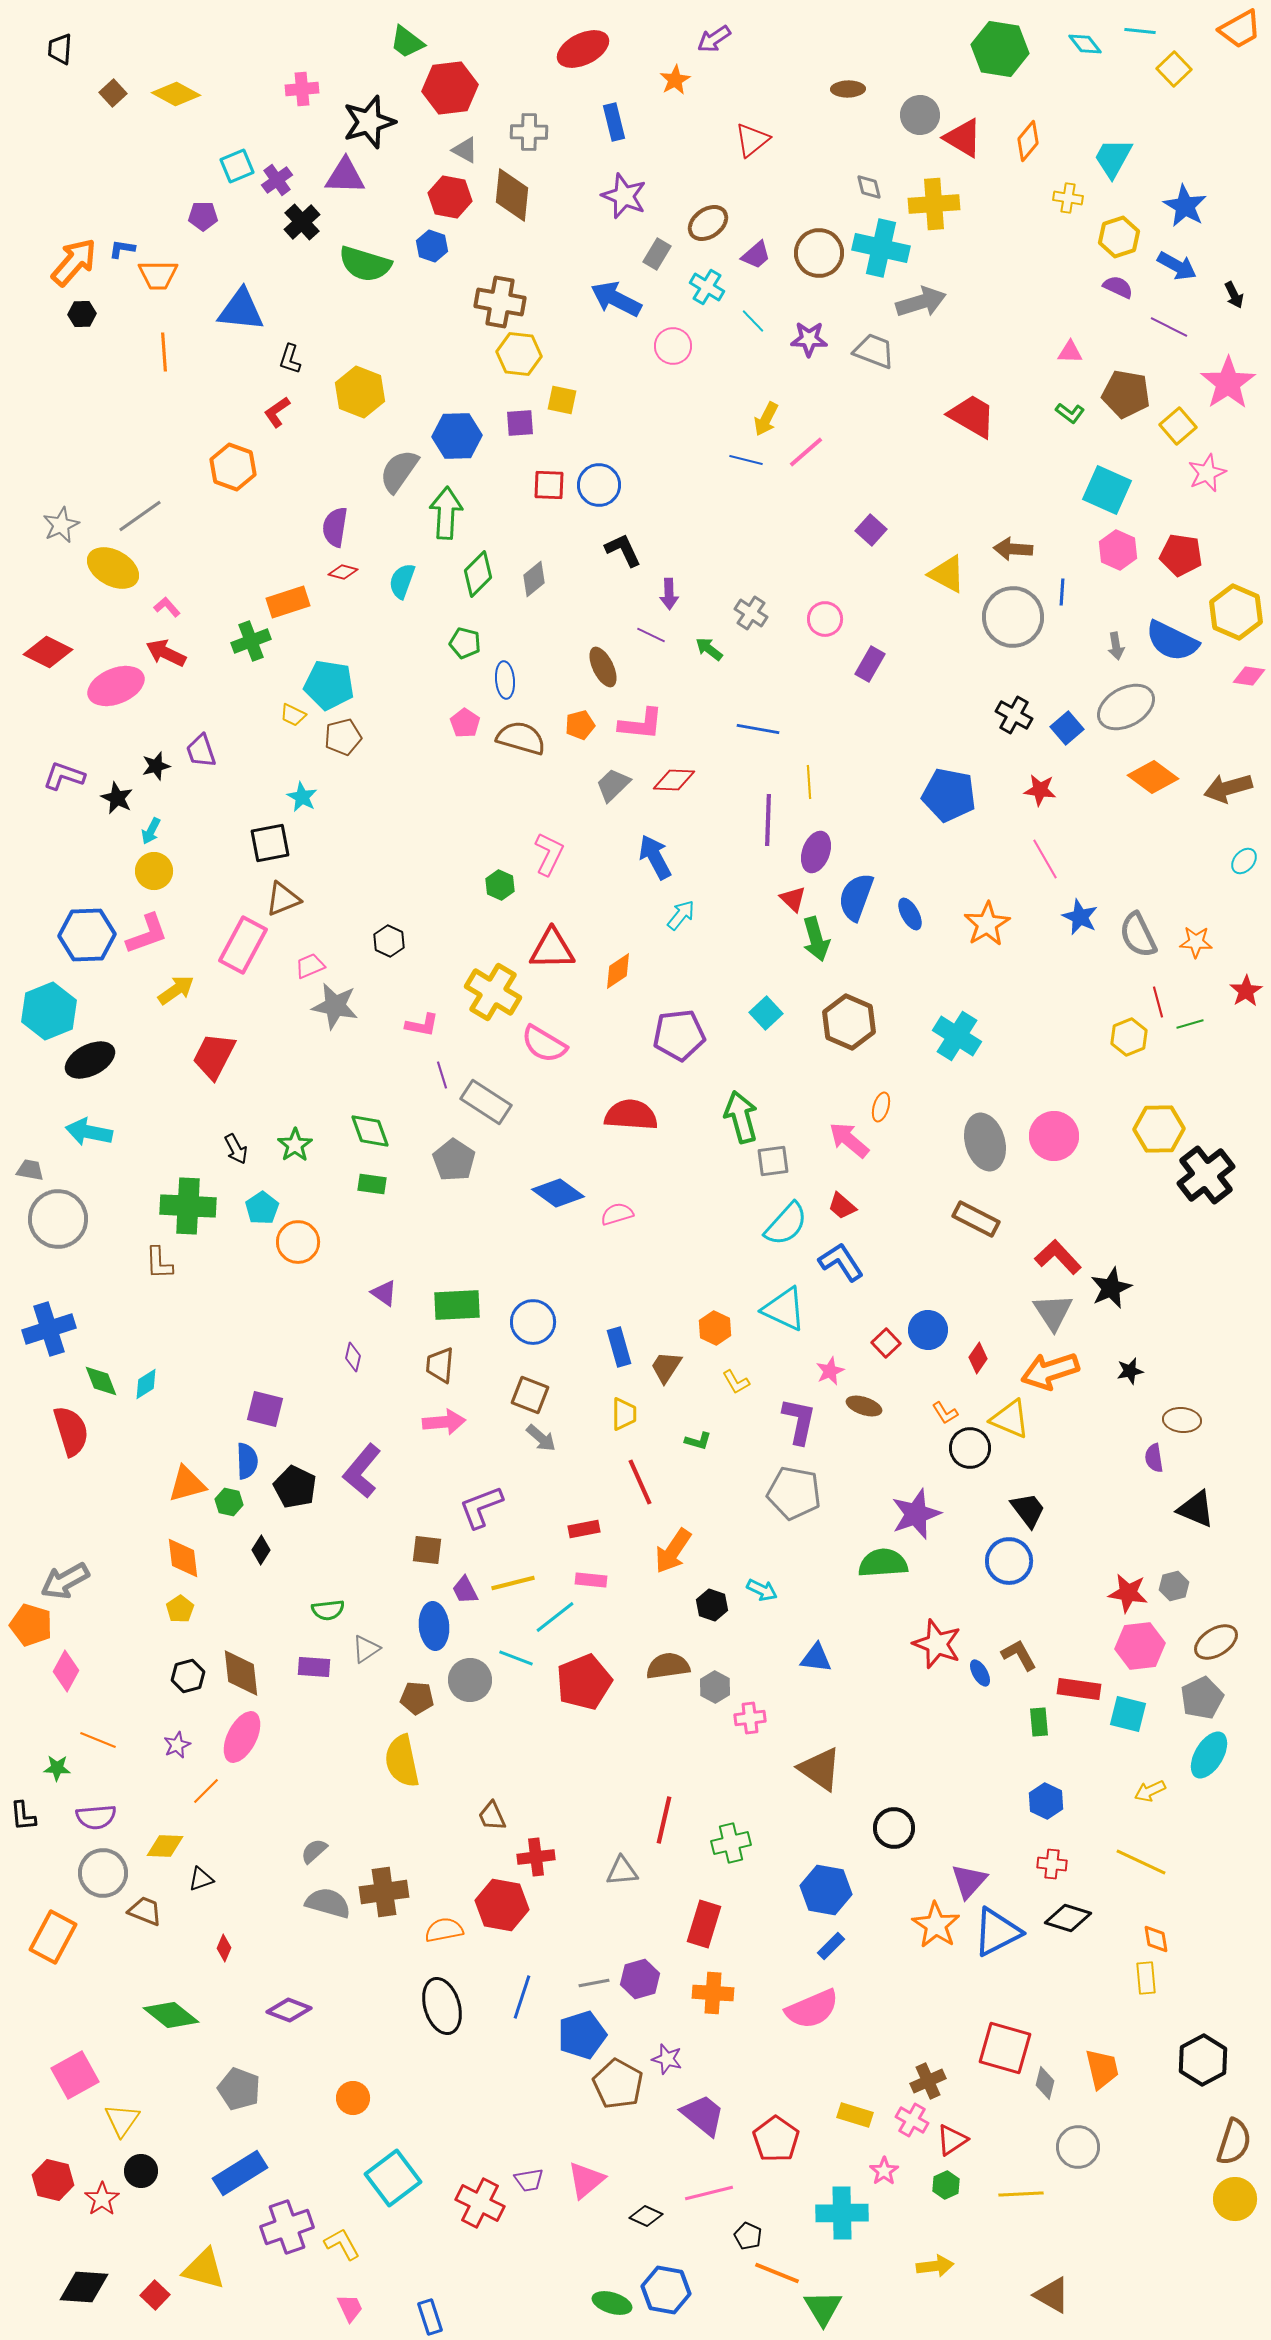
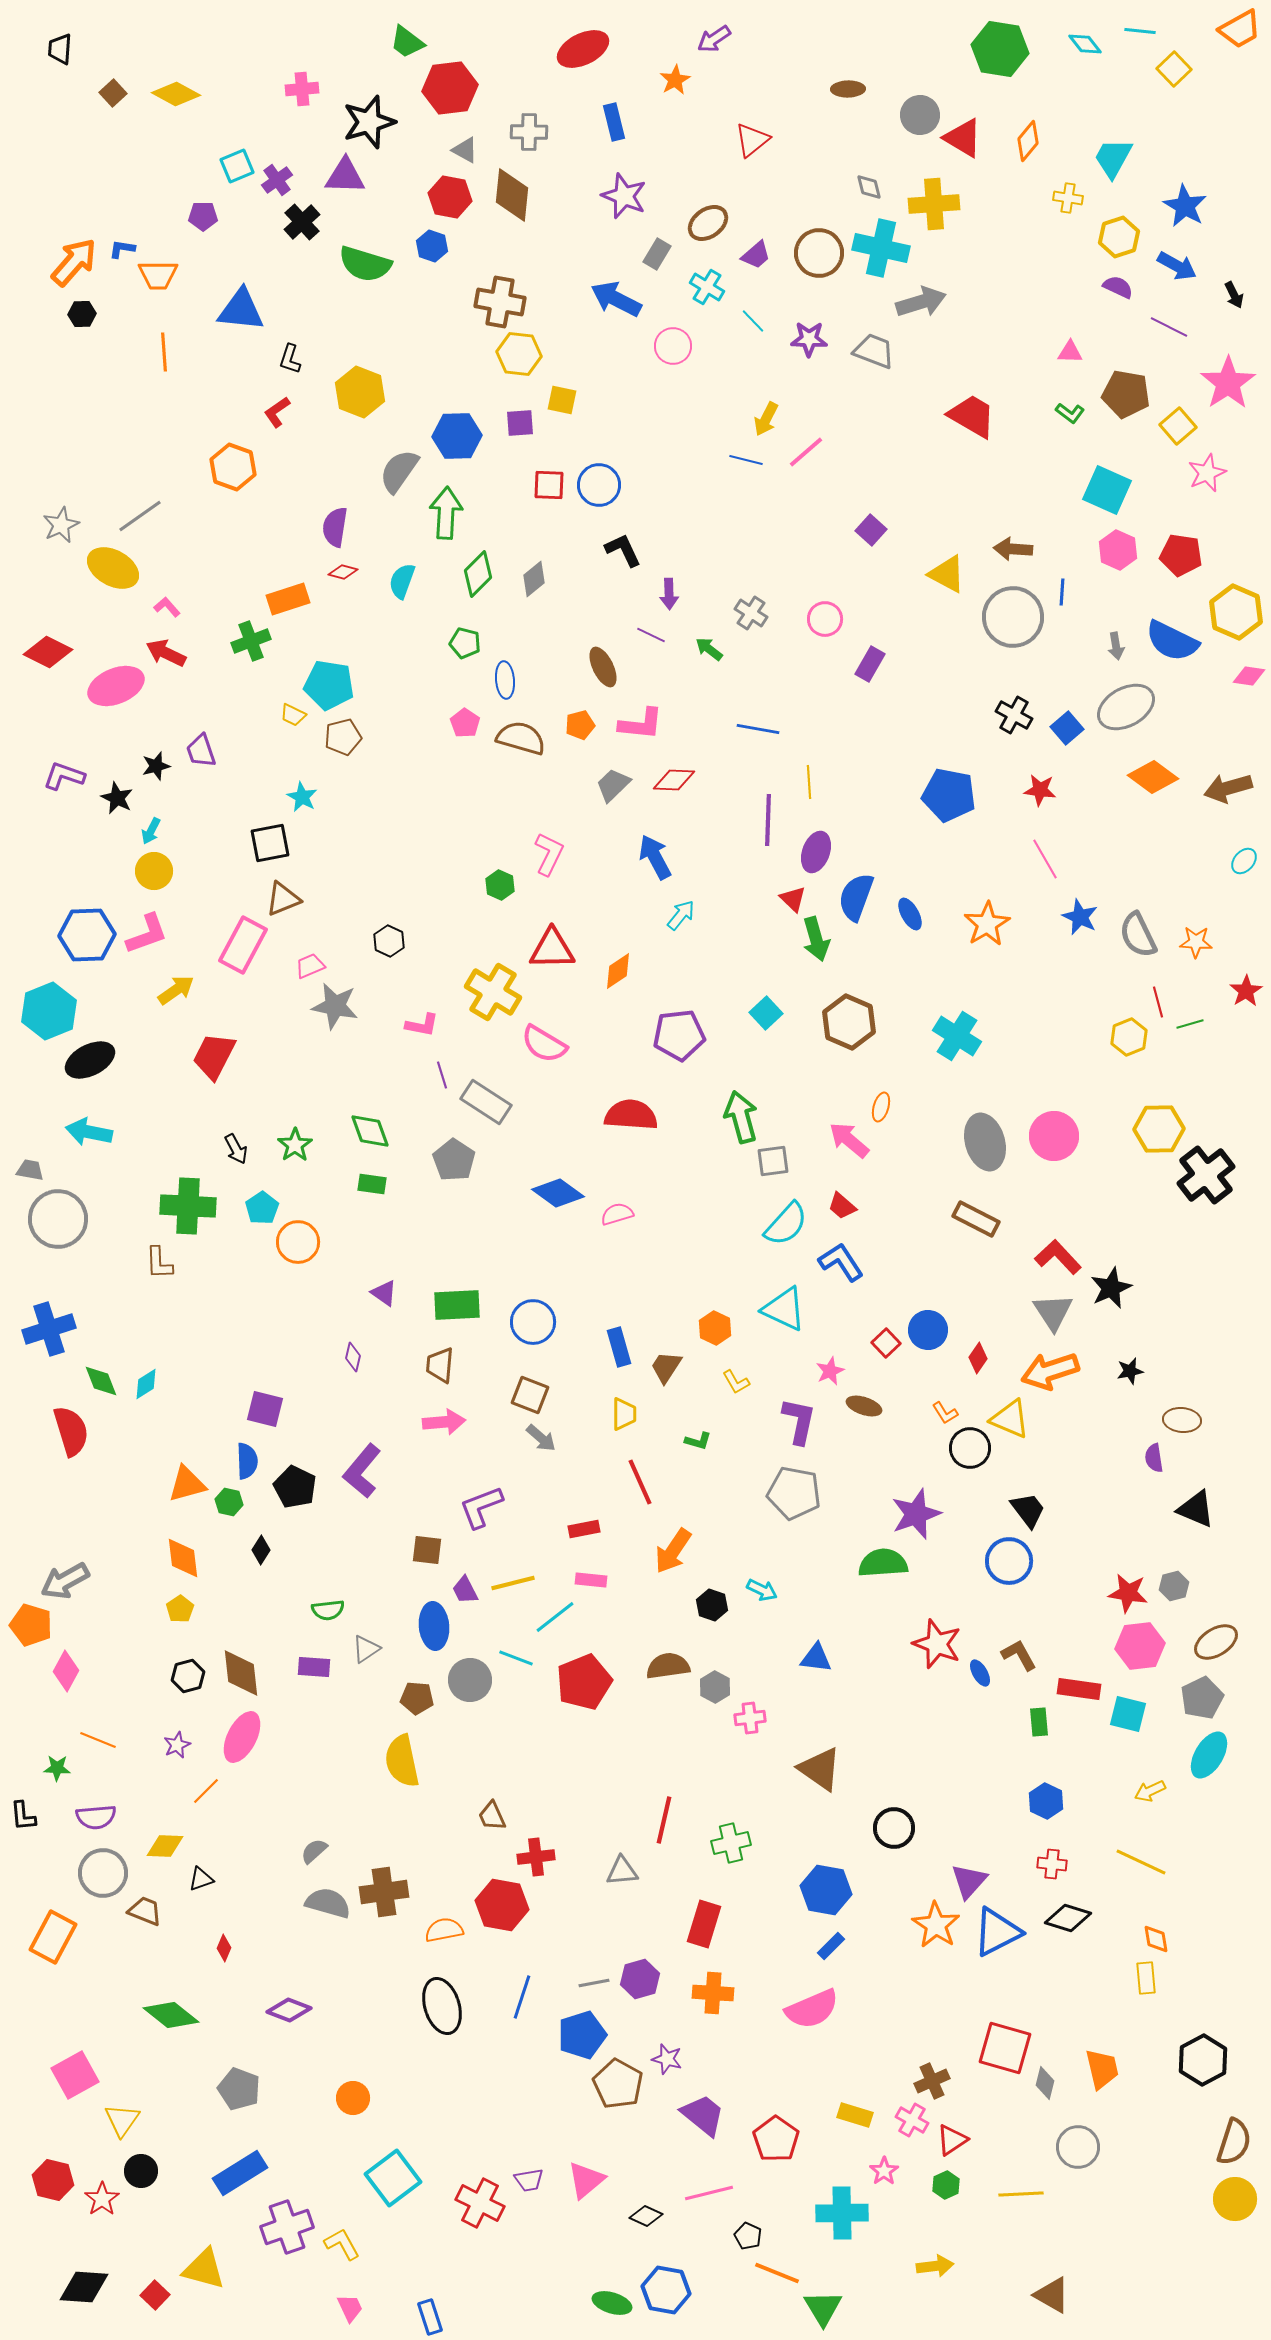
orange rectangle at (288, 602): moved 3 px up
brown cross at (928, 2081): moved 4 px right
